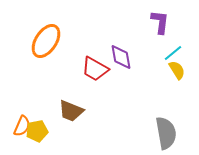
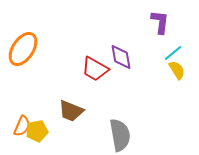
orange ellipse: moved 23 px left, 8 px down
gray semicircle: moved 46 px left, 2 px down
